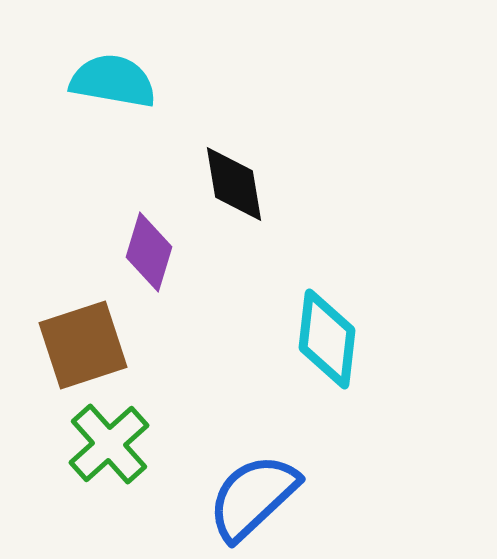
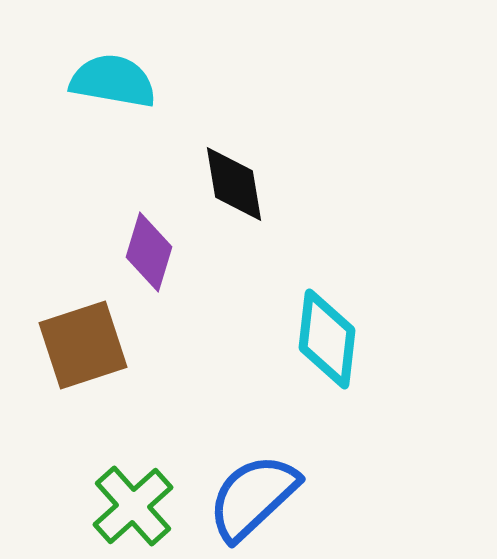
green cross: moved 24 px right, 62 px down
